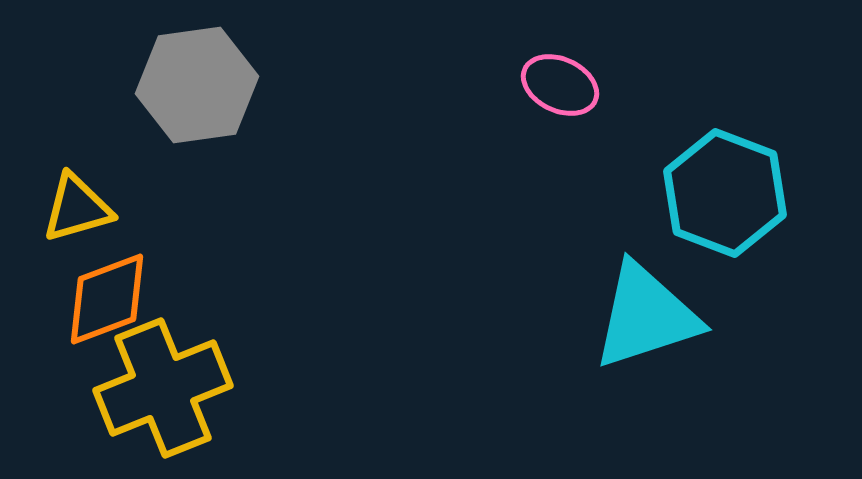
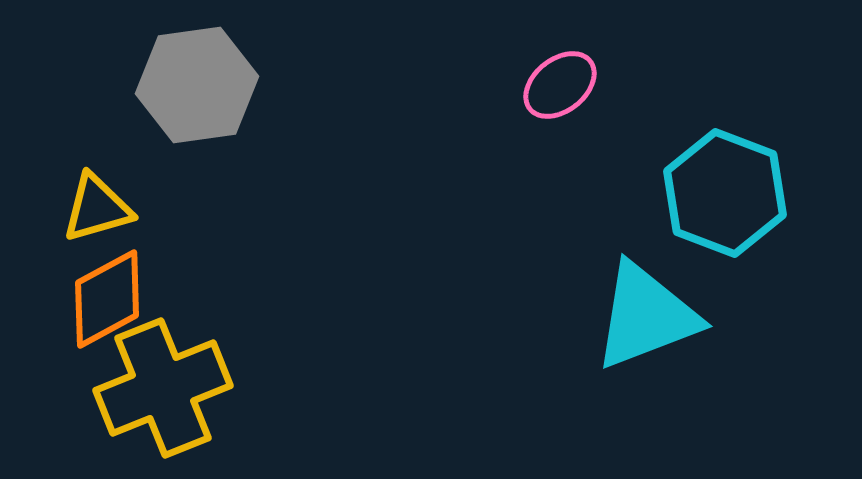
pink ellipse: rotated 64 degrees counterclockwise
yellow triangle: moved 20 px right
orange diamond: rotated 8 degrees counterclockwise
cyan triangle: rotated 3 degrees counterclockwise
